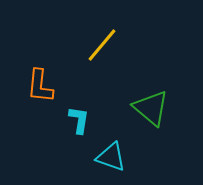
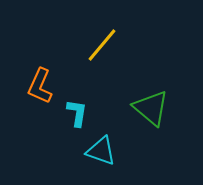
orange L-shape: rotated 18 degrees clockwise
cyan L-shape: moved 2 px left, 7 px up
cyan triangle: moved 10 px left, 6 px up
